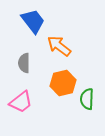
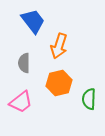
orange arrow: rotated 110 degrees counterclockwise
orange hexagon: moved 4 px left
green semicircle: moved 2 px right
